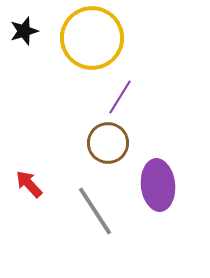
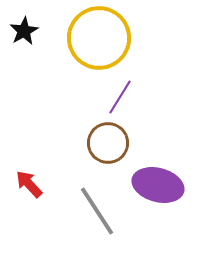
black star: rotated 12 degrees counterclockwise
yellow circle: moved 7 px right
purple ellipse: rotated 69 degrees counterclockwise
gray line: moved 2 px right
